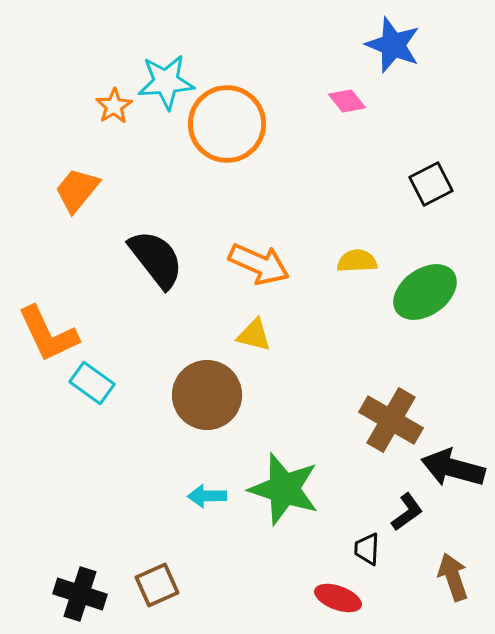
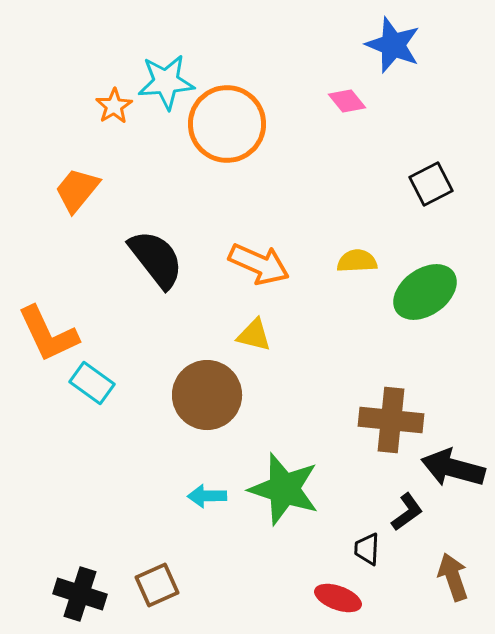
brown cross: rotated 24 degrees counterclockwise
